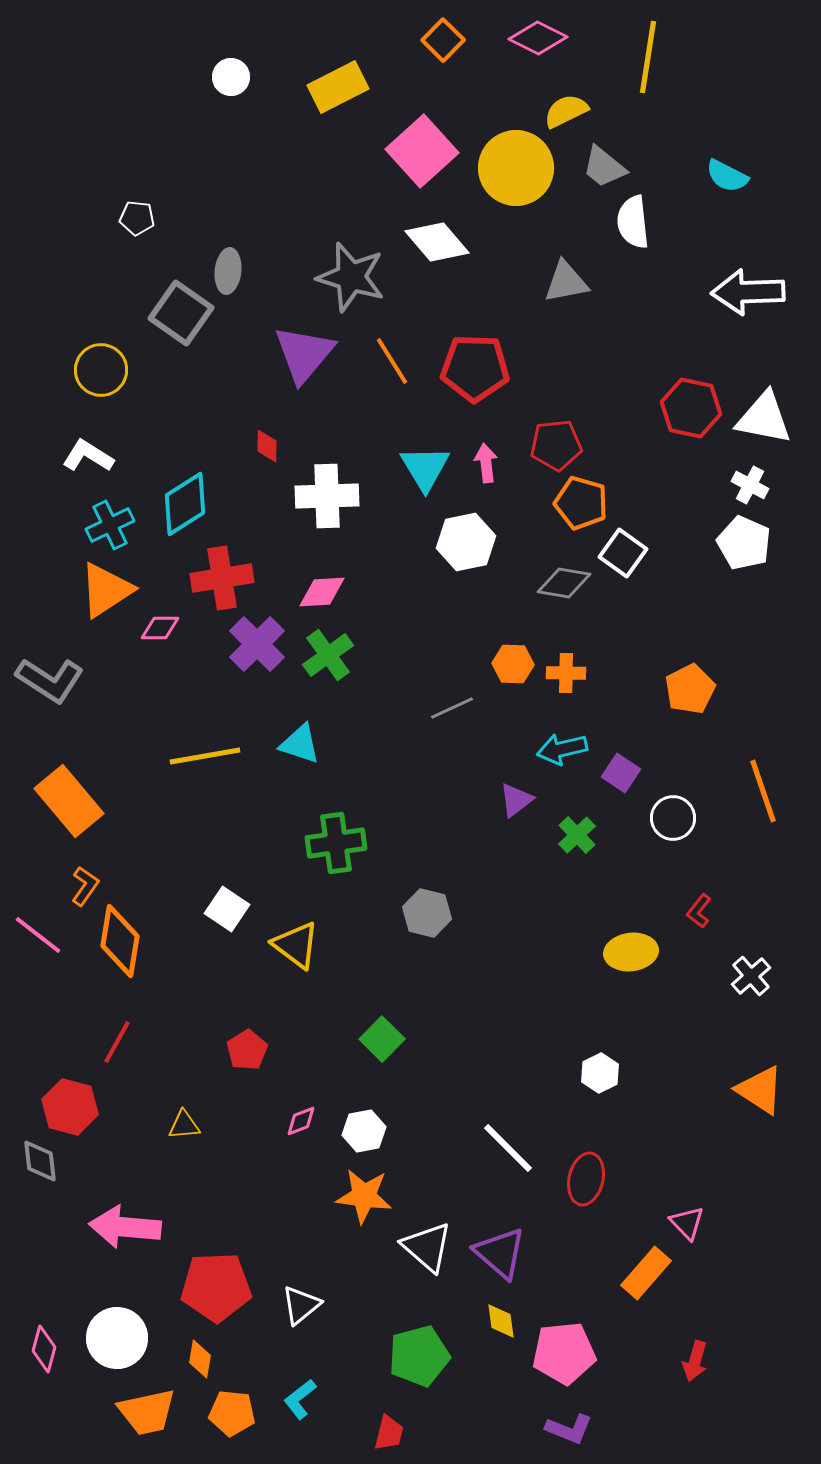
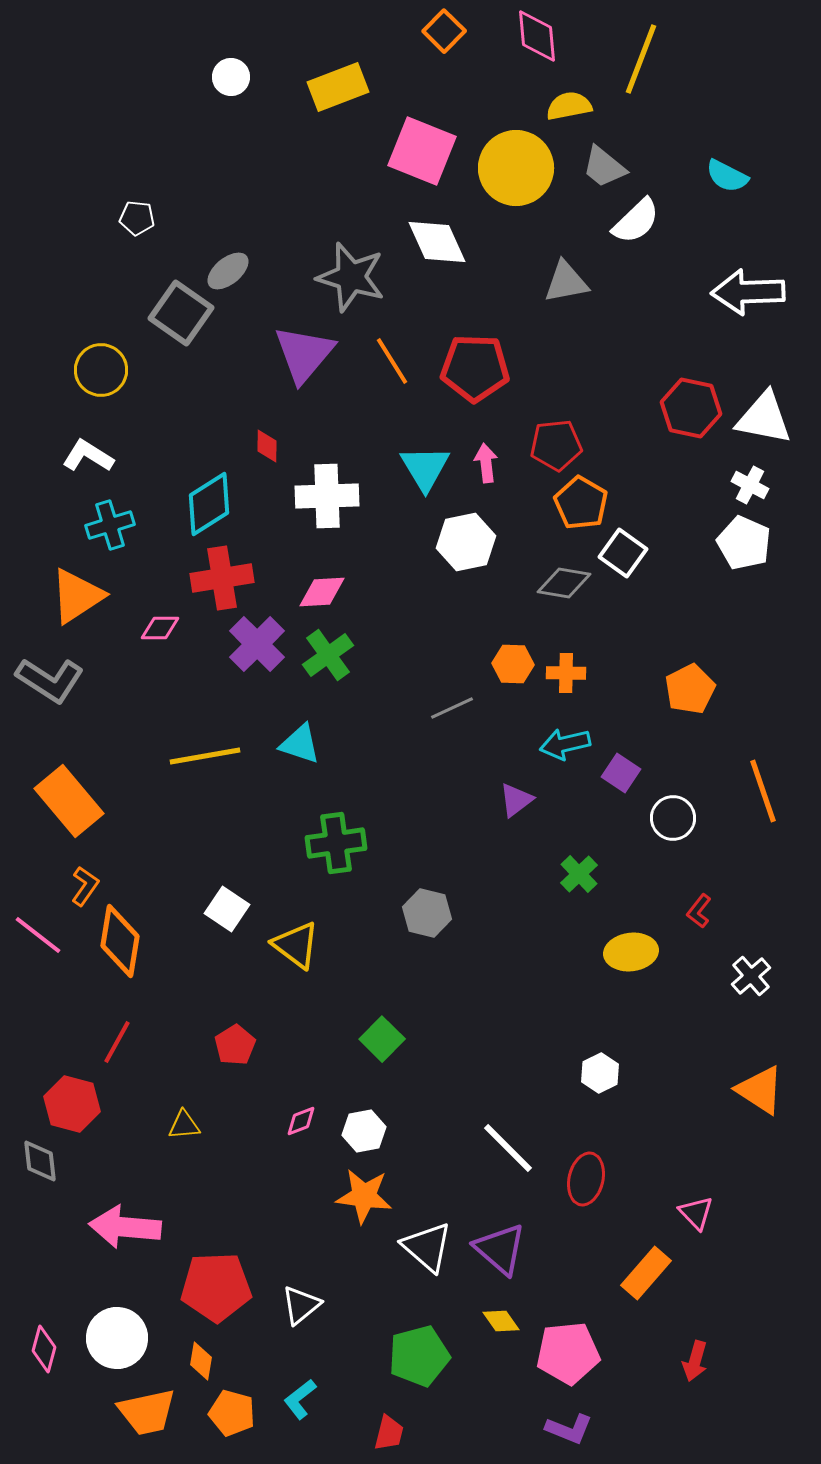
pink diamond at (538, 38): moved 1 px left, 2 px up; rotated 58 degrees clockwise
orange square at (443, 40): moved 1 px right, 9 px up
yellow line at (648, 57): moved 7 px left, 2 px down; rotated 12 degrees clockwise
yellow rectangle at (338, 87): rotated 6 degrees clockwise
yellow semicircle at (566, 111): moved 3 px right, 5 px up; rotated 15 degrees clockwise
pink square at (422, 151): rotated 26 degrees counterclockwise
white semicircle at (633, 222): moved 3 px right, 1 px up; rotated 128 degrees counterclockwise
white diamond at (437, 242): rotated 16 degrees clockwise
gray ellipse at (228, 271): rotated 45 degrees clockwise
orange pentagon at (581, 503): rotated 14 degrees clockwise
cyan diamond at (185, 504): moved 24 px right
cyan cross at (110, 525): rotated 9 degrees clockwise
orange triangle at (106, 590): moved 29 px left, 6 px down
cyan arrow at (562, 749): moved 3 px right, 5 px up
green cross at (577, 835): moved 2 px right, 39 px down
red pentagon at (247, 1050): moved 12 px left, 5 px up
red hexagon at (70, 1107): moved 2 px right, 3 px up
pink triangle at (687, 1223): moved 9 px right, 10 px up
purple triangle at (500, 1253): moved 4 px up
yellow diamond at (501, 1321): rotated 27 degrees counterclockwise
pink pentagon at (564, 1353): moved 4 px right
orange diamond at (200, 1359): moved 1 px right, 2 px down
orange pentagon at (232, 1413): rotated 9 degrees clockwise
